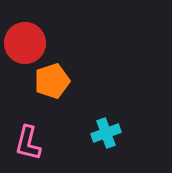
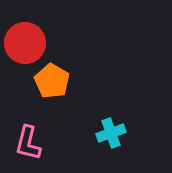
orange pentagon: rotated 24 degrees counterclockwise
cyan cross: moved 5 px right
